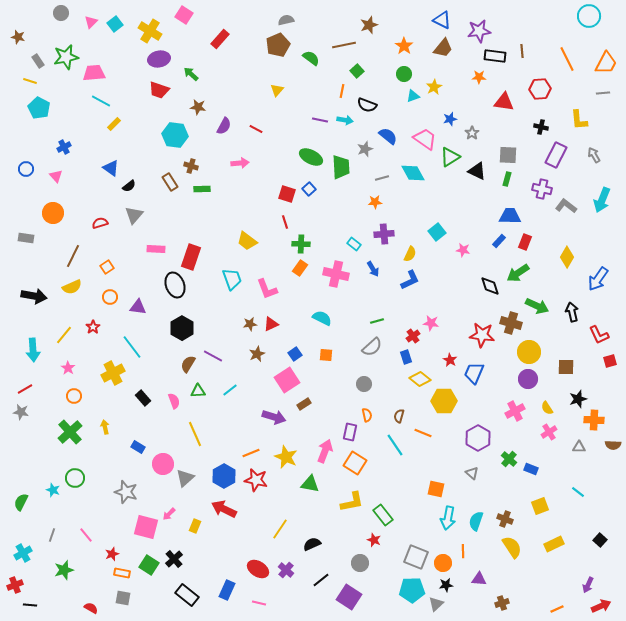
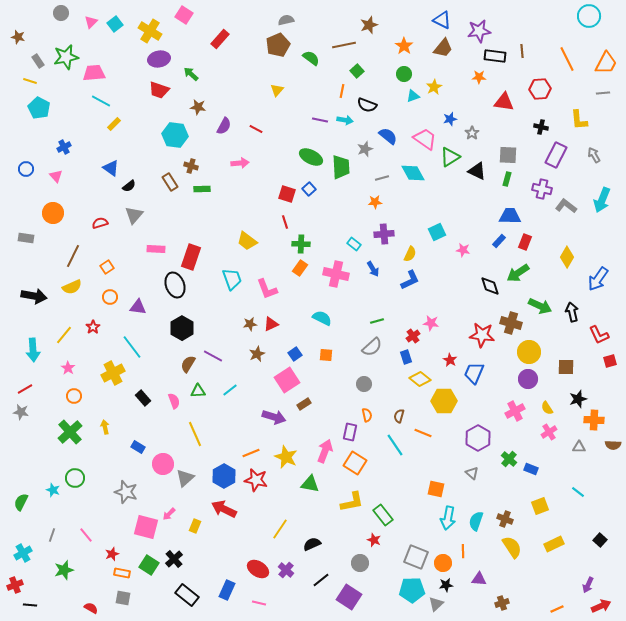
cyan square at (437, 232): rotated 12 degrees clockwise
green arrow at (537, 306): moved 3 px right
